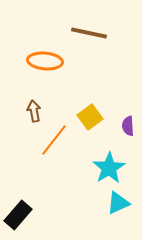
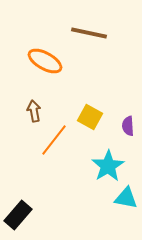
orange ellipse: rotated 24 degrees clockwise
yellow square: rotated 25 degrees counterclockwise
cyan star: moved 1 px left, 2 px up
cyan triangle: moved 8 px right, 5 px up; rotated 35 degrees clockwise
